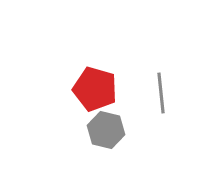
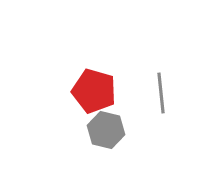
red pentagon: moved 1 px left, 2 px down
